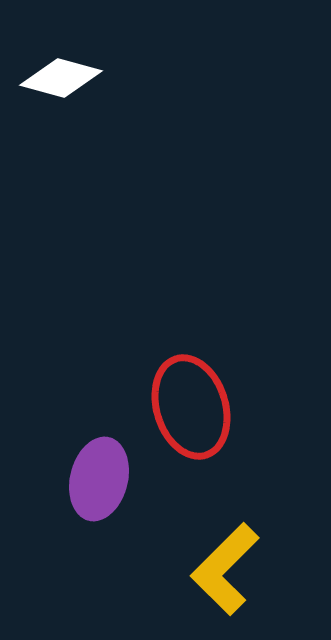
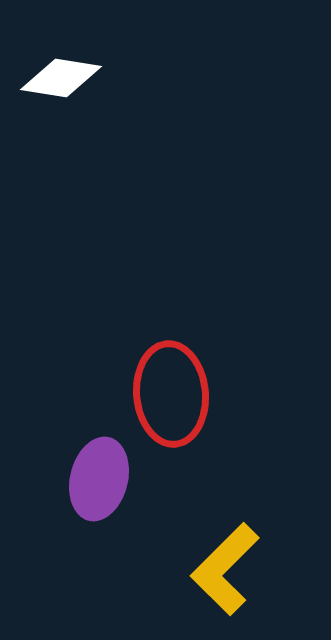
white diamond: rotated 6 degrees counterclockwise
red ellipse: moved 20 px left, 13 px up; rotated 12 degrees clockwise
